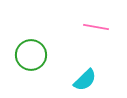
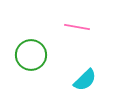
pink line: moved 19 px left
